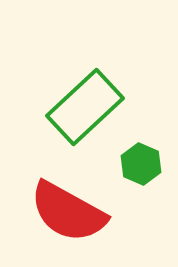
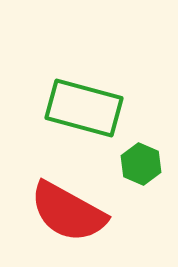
green rectangle: moved 1 px left, 1 px down; rotated 58 degrees clockwise
